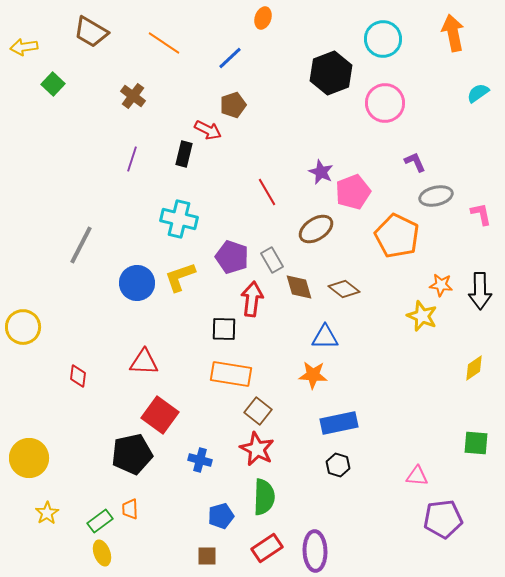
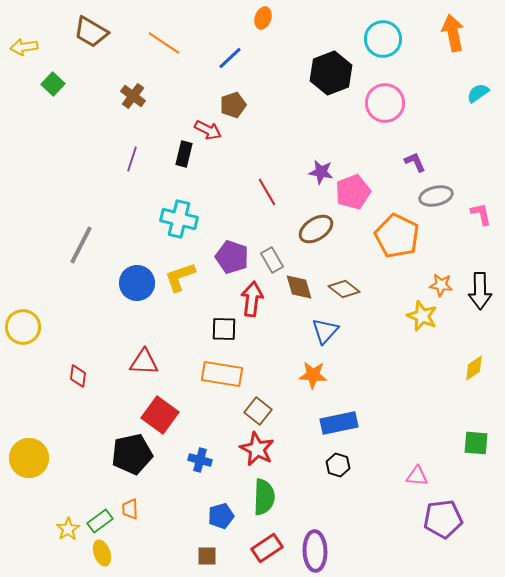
purple star at (321, 172): rotated 15 degrees counterclockwise
blue triangle at (325, 337): moved 6 px up; rotated 48 degrees counterclockwise
orange rectangle at (231, 374): moved 9 px left
yellow star at (47, 513): moved 21 px right, 16 px down
